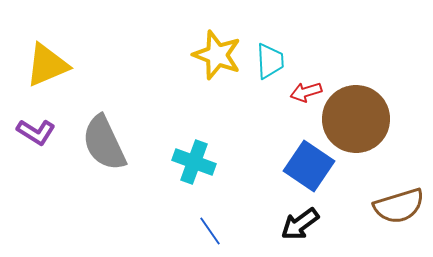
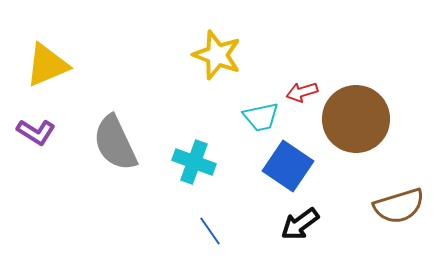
cyan trapezoid: moved 9 px left, 56 px down; rotated 81 degrees clockwise
red arrow: moved 4 px left
gray semicircle: moved 11 px right
blue square: moved 21 px left
